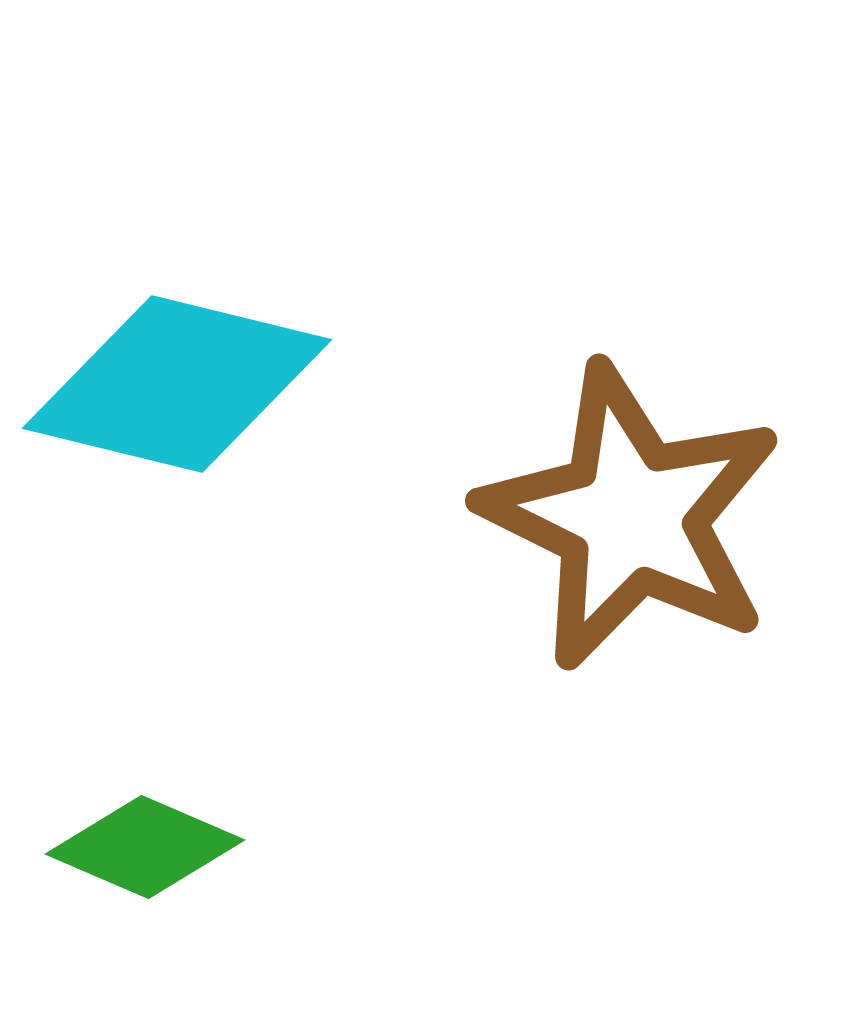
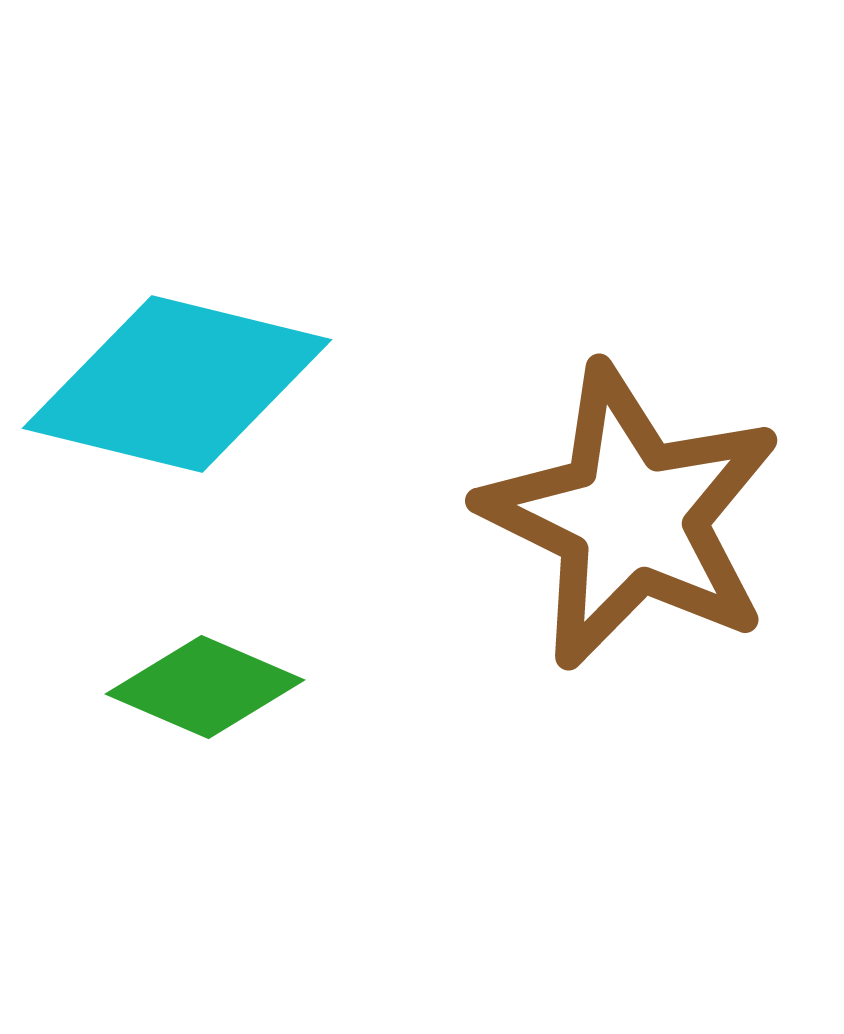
green diamond: moved 60 px right, 160 px up
